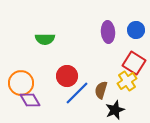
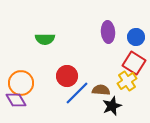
blue circle: moved 7 px down
brown semicircle: rotated 78 degrees clockwise
purple diamond: moved 14 px left
black star: moved 3 px left, 4 px up
